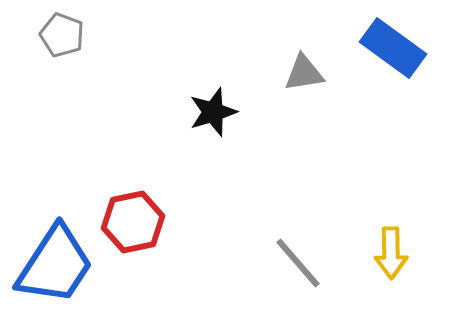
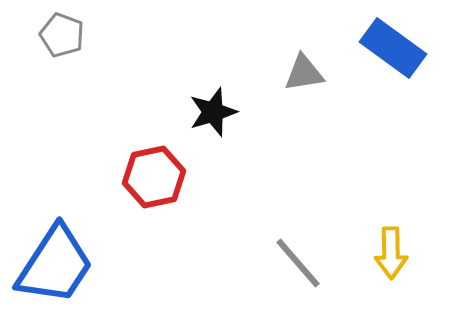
red hexagon: moved 21 px right, 45 px up
